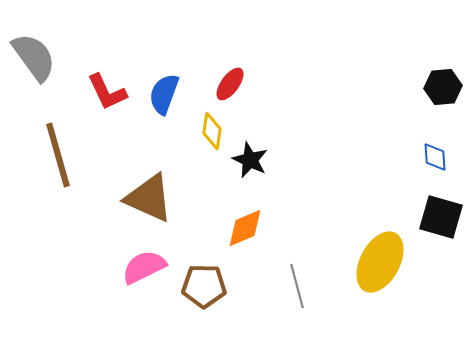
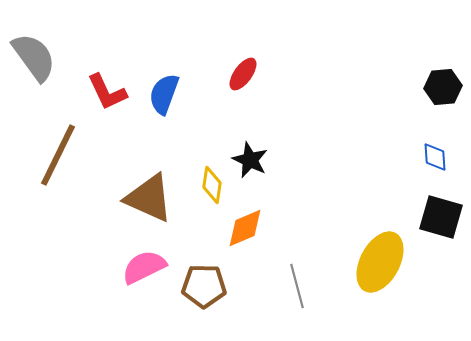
red ellipse: moved 13 px right, 10 px up
yellow diamond: moved 54 px down
brown line: rotated 42 degrees clockwise
